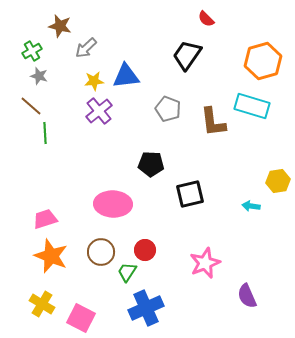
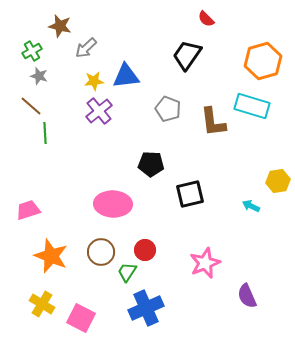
cyan arrow: rotated 18 degrees clockwise
pink trapezoid: moved 17 px left, 9 px up
